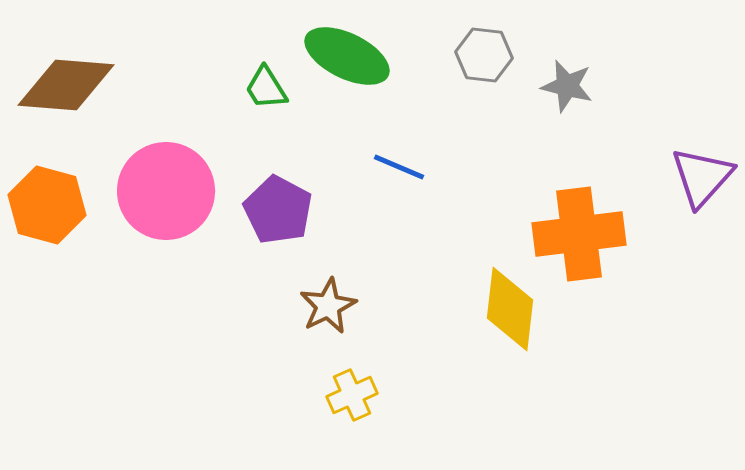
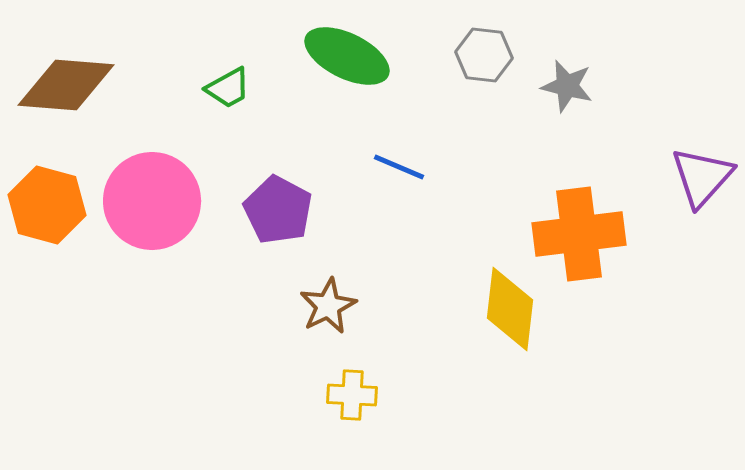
green trapezoid: moved 38 px left; rotated 87 degrees counterclockwise
pink circle: moved 14 px left, 10 px down
yellow cross: rotated 27 degrees clockwise
